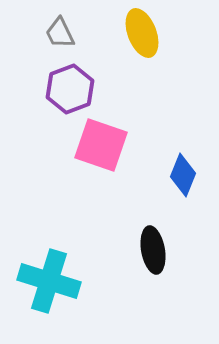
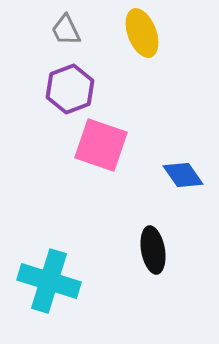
gray trapezoid: moved 6 px right, 3 px up
blue diamond: rotated 57 degrees counterclockwise
